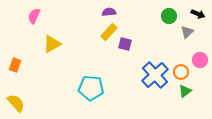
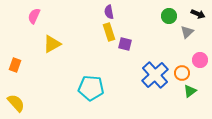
purple semicircle: rotated 96 degrees counterclockwise
yellow rectangle: rotated 60 degrees counterclockwise
orange circle: moved 1 px right, 1 px down
green triangle: moved 5 px right
